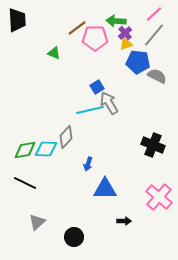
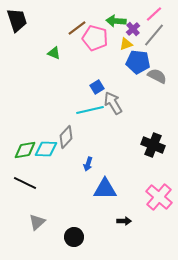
black trapezoid: rotated 15 degrees counterclockwise
purple cross: moved 8 px right, 4 px up
pink pentagon: rotated 15 degrees clockwise
gray arrow: moved 4 px right
